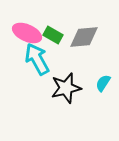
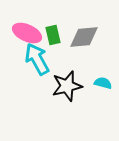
green rectangle: rotated 48 degrees clockwise
cyan semicircle: rotated 72 degrees clockwise
black star: moved 1 px right, 2 px up
